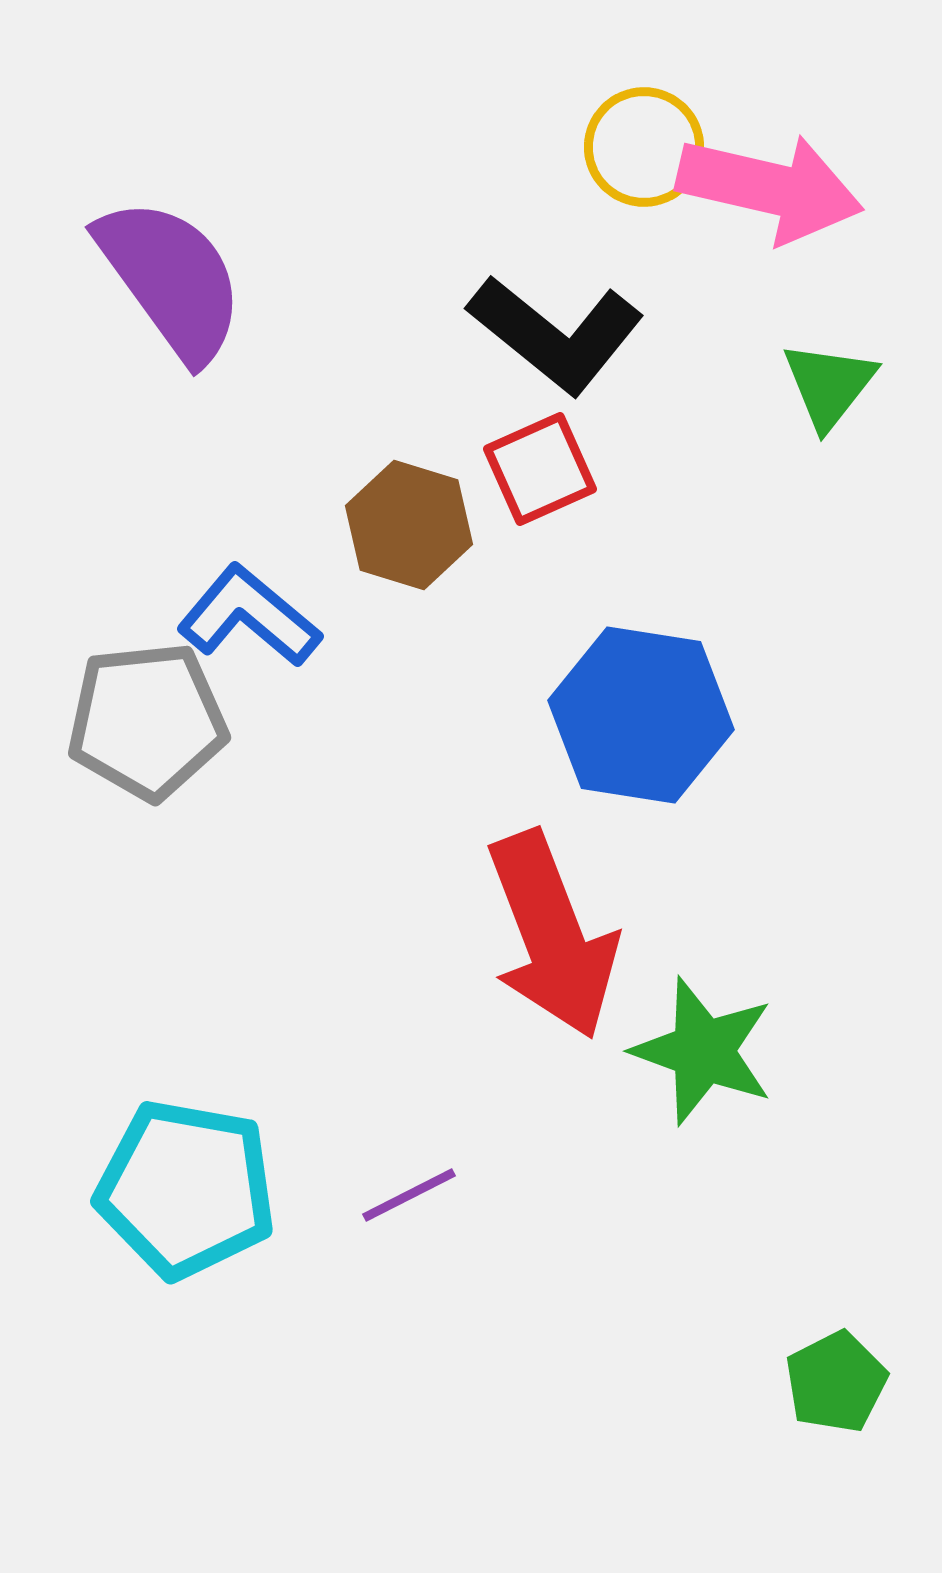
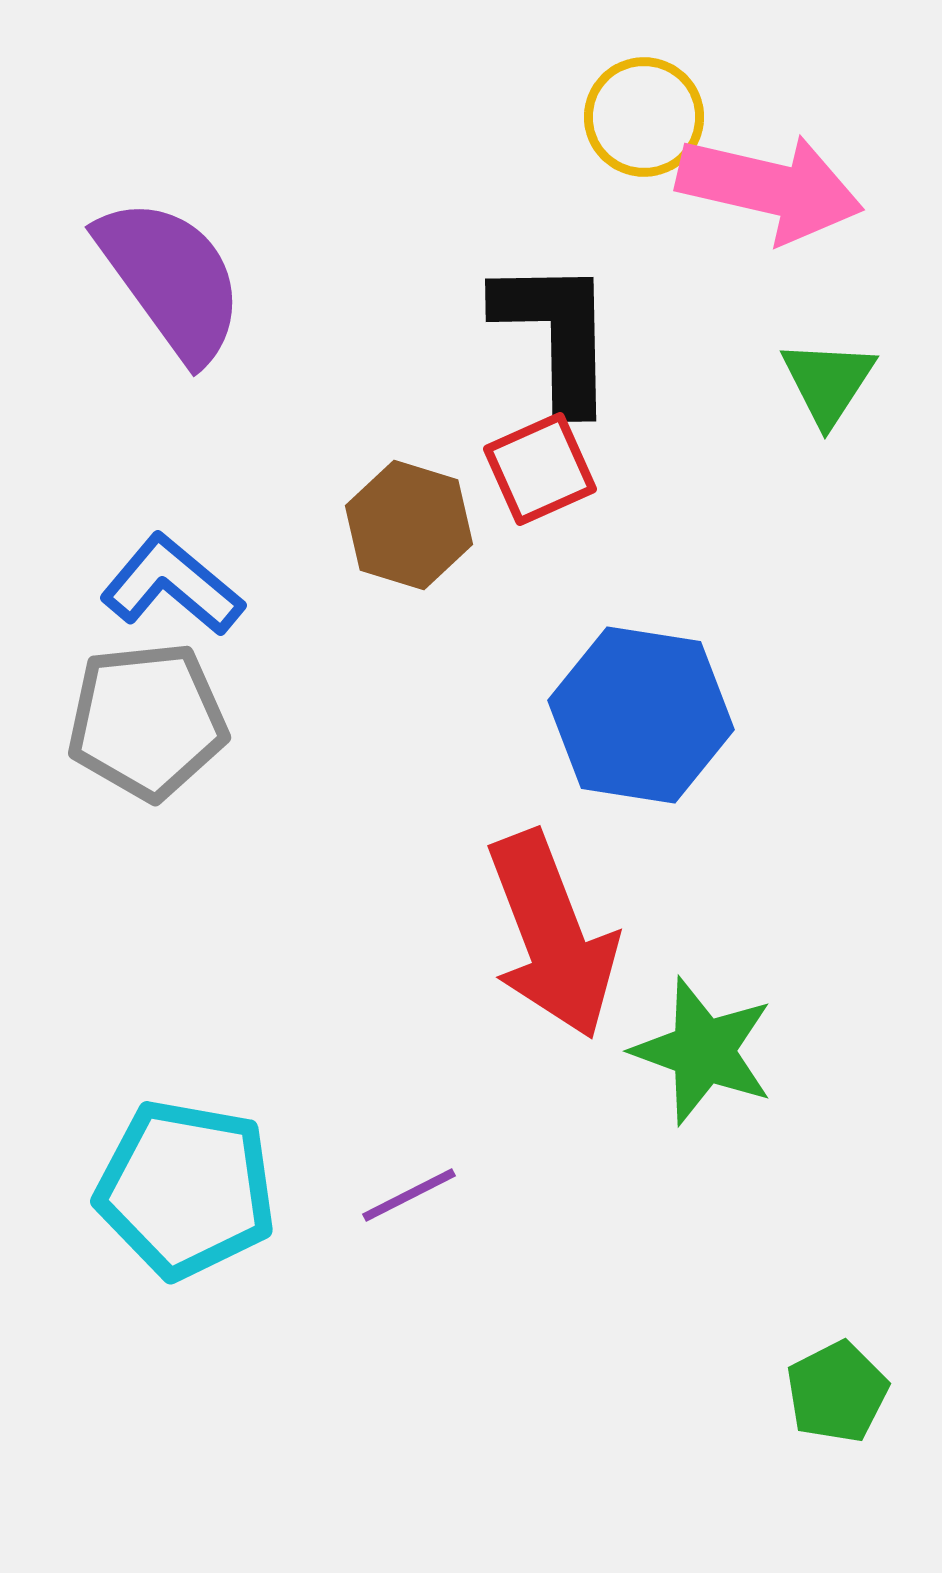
yellow circle: moved 30 px up
black L-shape: rotated 130 degrees counterclockwise
green triangle: moved 1 px left, 3 px up; rotated 5 degrees counterclockwise
blue L-shape: moved 77 px left, 31 px up
green pentagon: moved 1 px right, 10 px down
